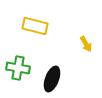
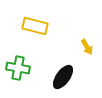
yellow arrow: moved 1 px right, 3 px down
black ellipse: moved 11 px right, 2 px up; rotated 15 degrees clockwise
